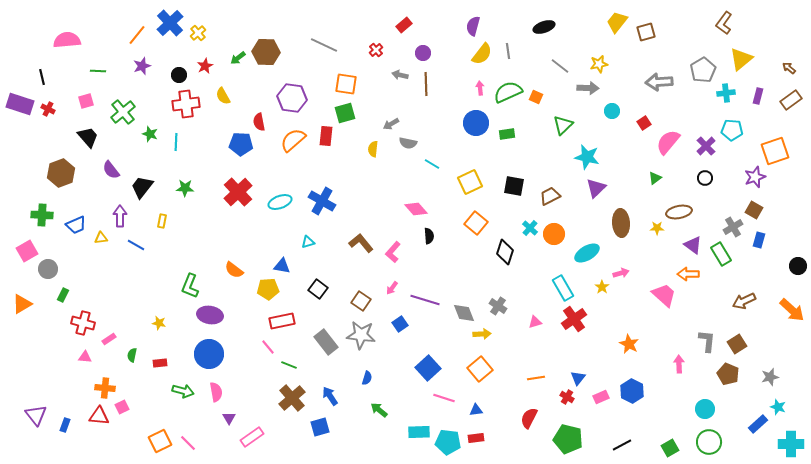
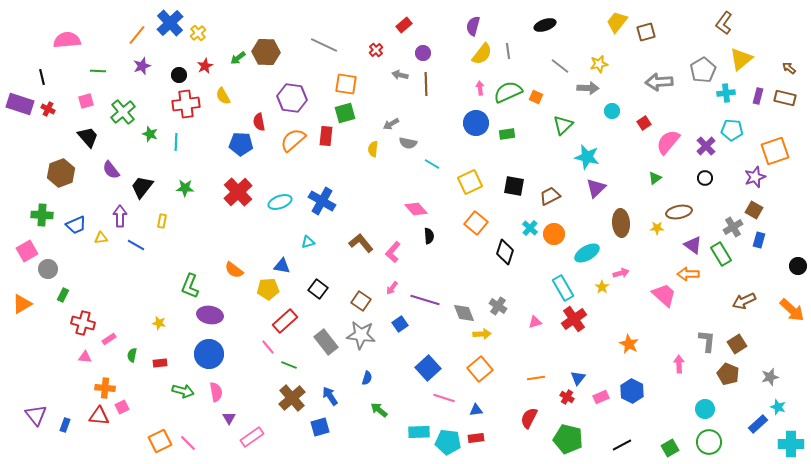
black ellipse at (544, 27): moved 1 px right, 2 px up
brown rectangle at (791, 100): moved 6 px left, 2 px up; rotated 50 degrees clockwise
red rectangle at (282, 321): moved 3 px right; rotated 30 degrees counterclockwise
